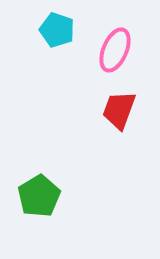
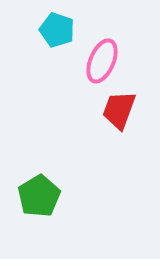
pink ellipse: moved 13 px left, 11 px down
